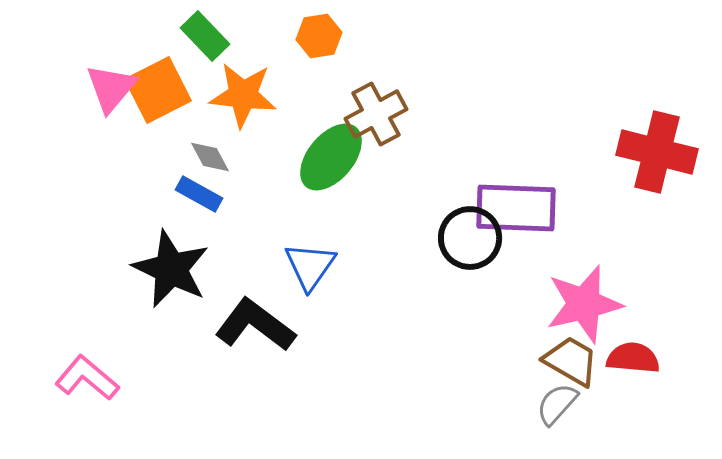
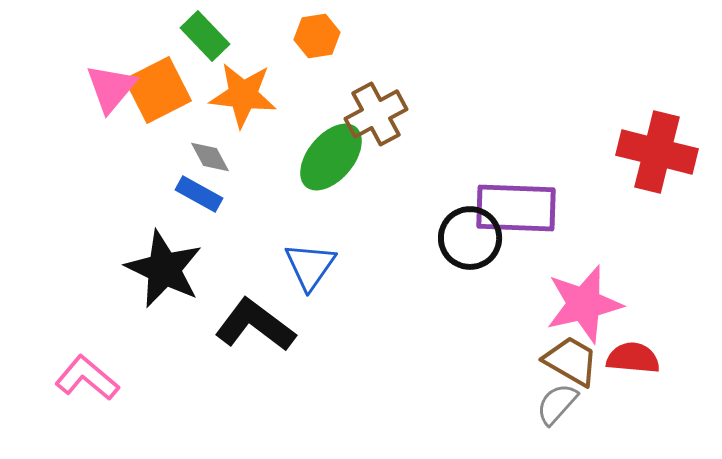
orange hexagon: moved 2 px left
black star: moved 7 px left
